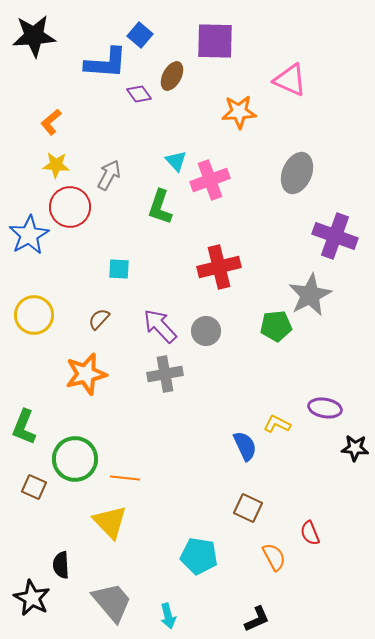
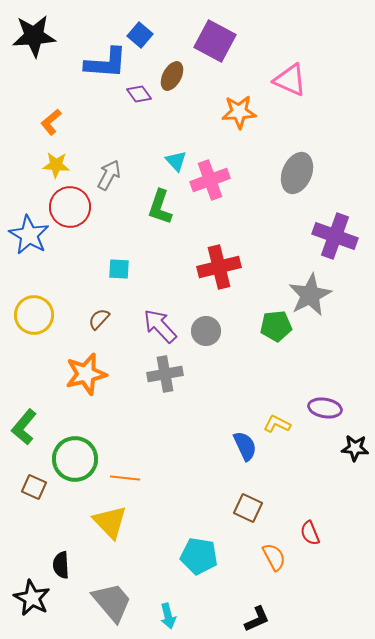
purple square at (215, 41): rotated 27 degrees clockwise
blue star at (29, 235): rotated 12 degrees counterclockwise
green L-shape at (24, 427): rotated 18 degrees clockwise
